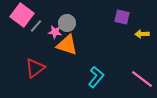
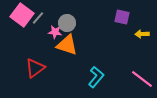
gray line: moved 2 px right, 8 px up
